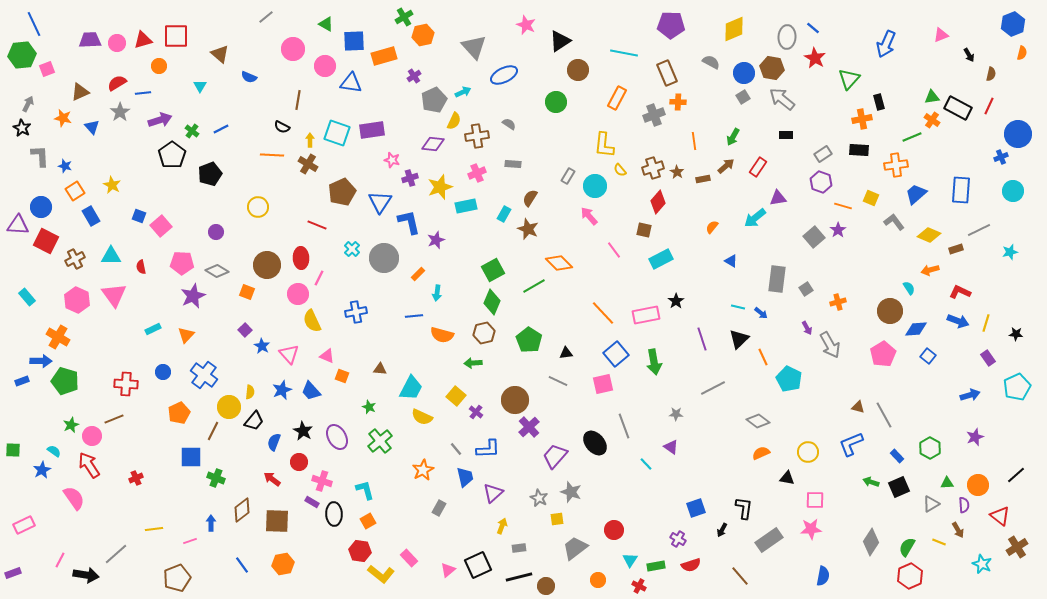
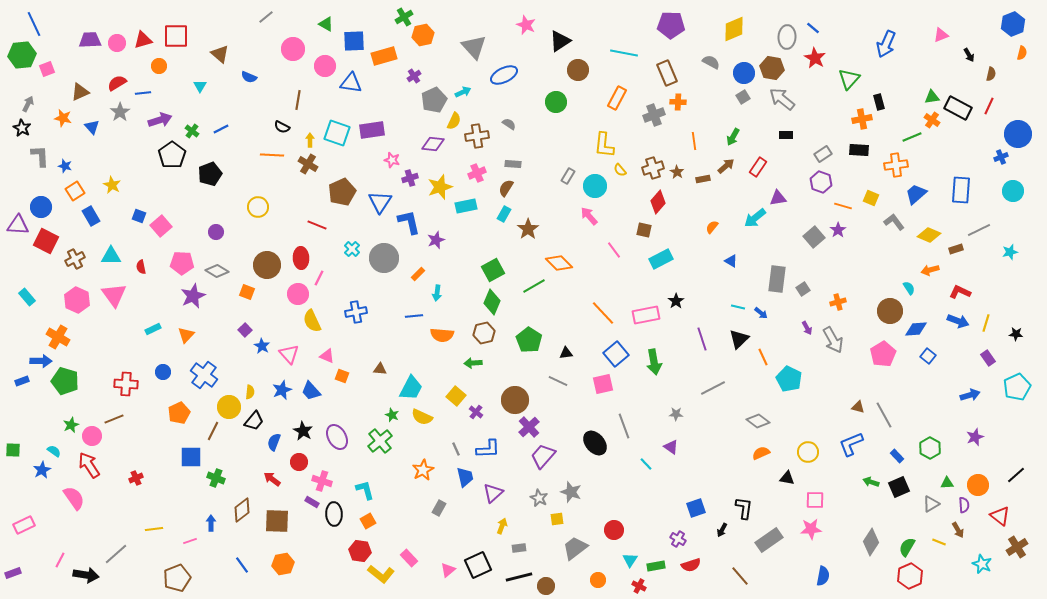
brown semicircle at (530, 198): moved 24 px left, 10 px up
brown star at (528, 229): rotated 15 degrees clockwise
gray square at (806, 289): moved 3 px left
orange semicircle at (442, 335): rotated 10 degrees counterclockwise
gray arrow at (830, 345): moved 3 px right, 5 px up
green star at (369, 407): moved 23 px right, 8 px down
gray line at (456, 449): rotated 16 degrees clockwise
purple trapezoid at (555, 456): moved 12 px left
